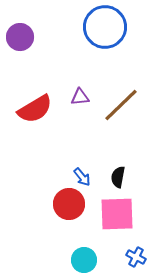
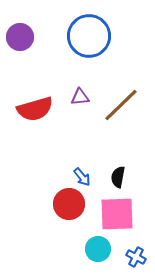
blue circle: moved 16 px left, 9 px down
red semicircle: rotated 15 degrees clockwise
cyan circle: moved 14 px right, 11 px up
